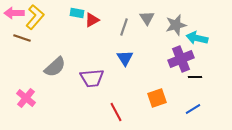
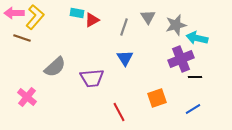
gray triangle: moved 1 px right, 1 px up
pink cross: moved 1 px right, 1 px up
red line: moved 3 px right
